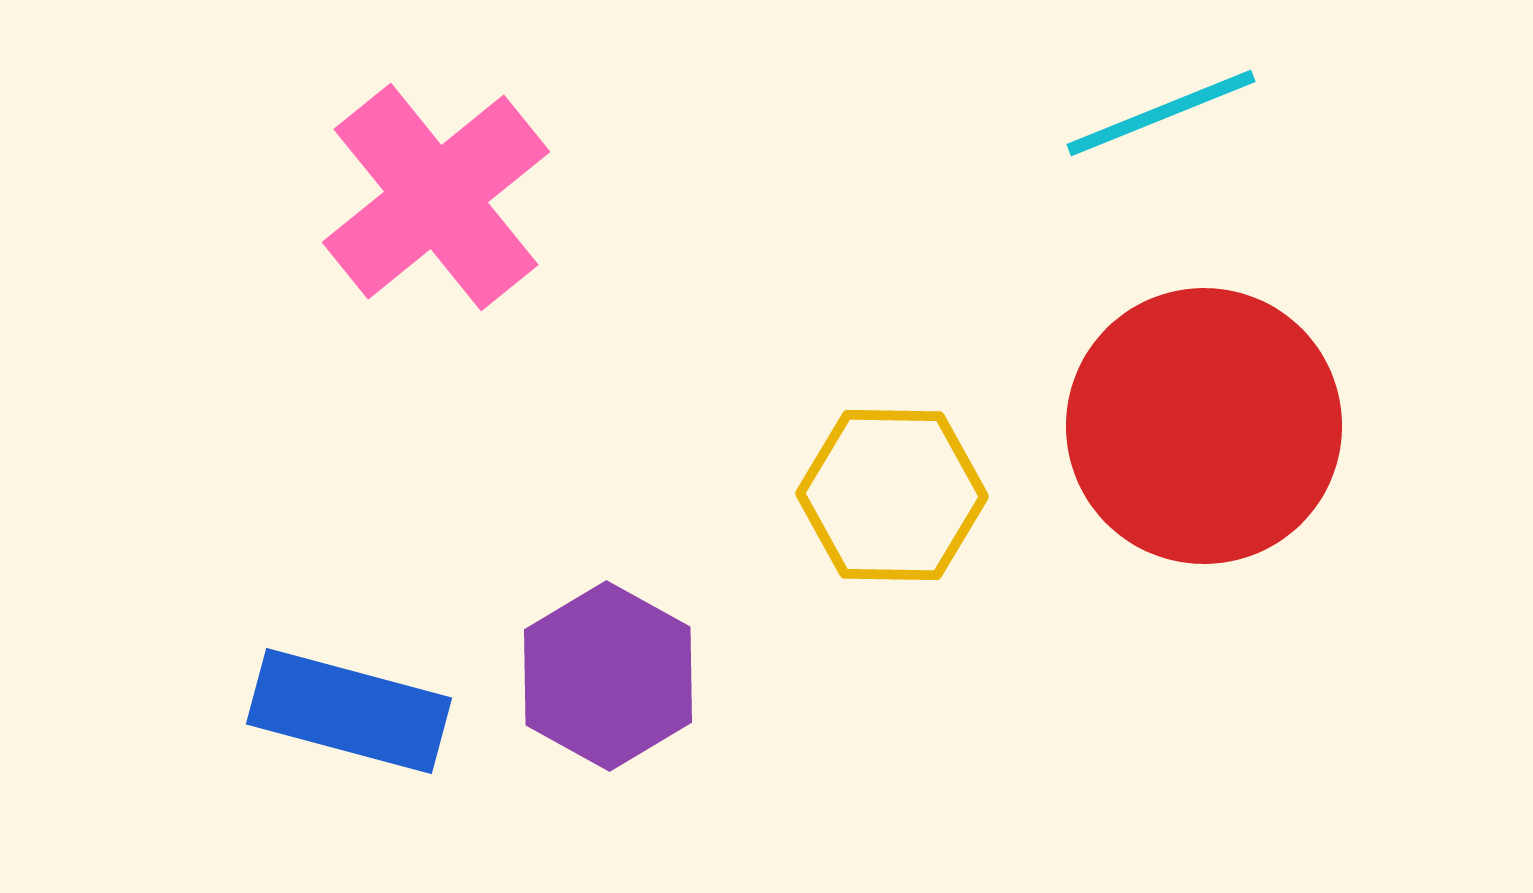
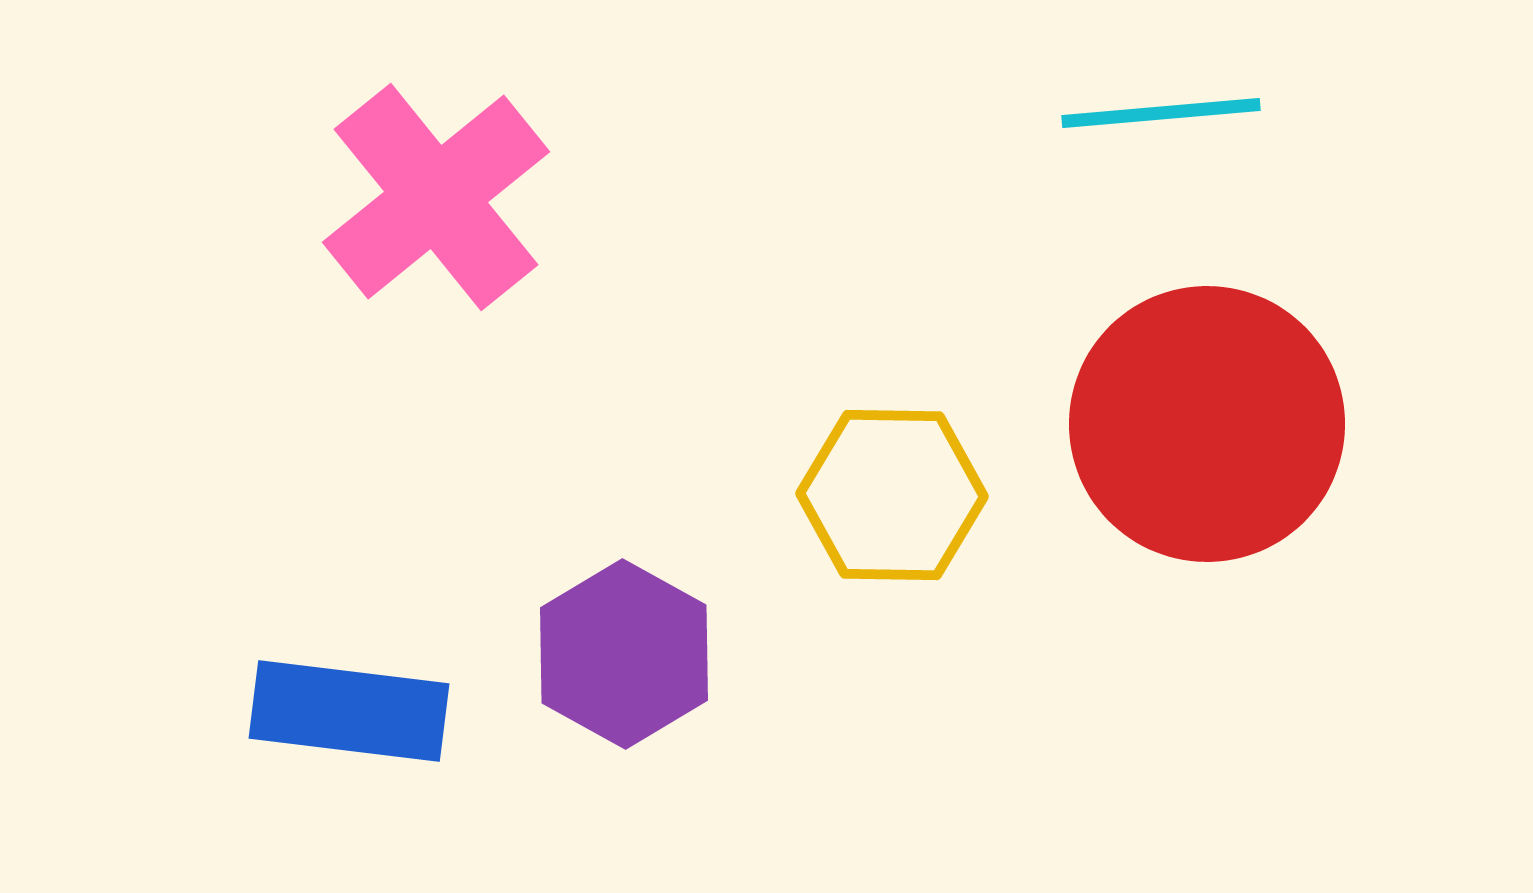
cyan line: rotated 17 degrees clockwise
red circle: moved 3 px right, 2 px up
purple hexagon: moved 16 px right, 22 px up
blue rectangle: rotated 8 degrees counterclockwise
